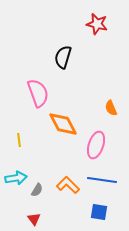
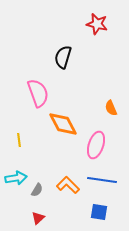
red triangle: moved 4 px right, 1 px up; rotated 24 degrees clockwise
